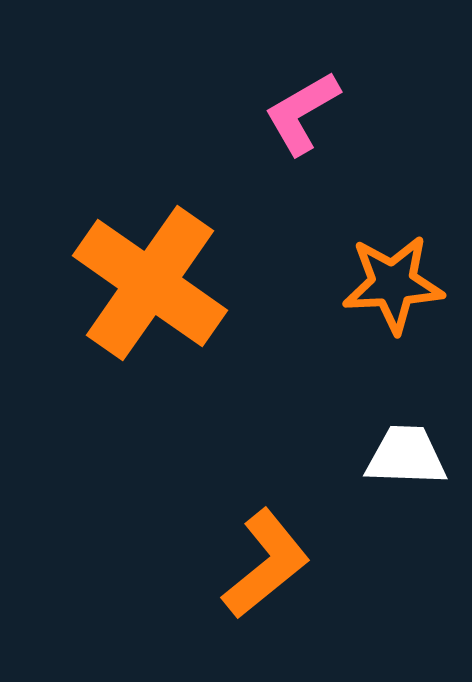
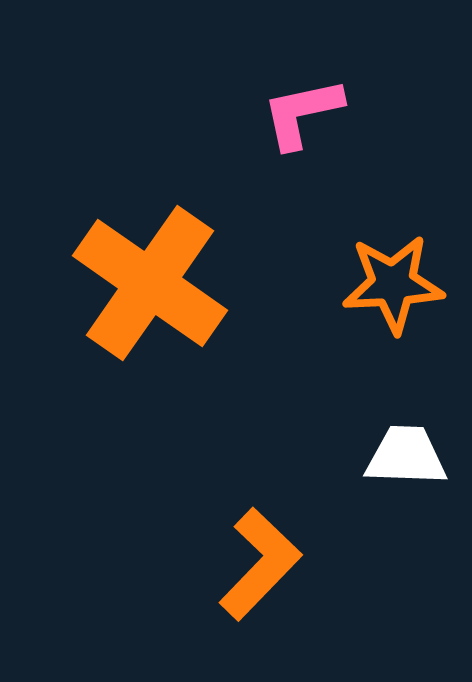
pink L-shape: rotated 18 degrees clockwise
orange L-shape: moved 6 px left; rotated 7 degrees counterclockwise
